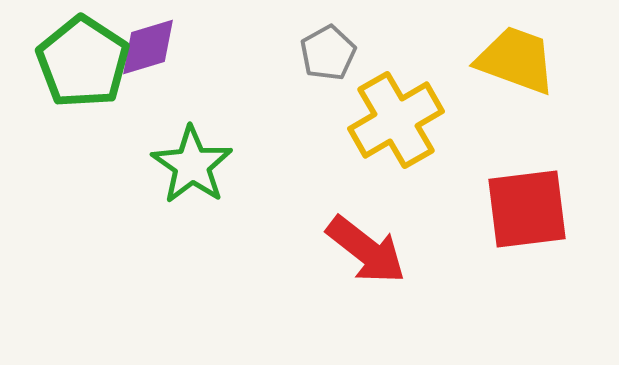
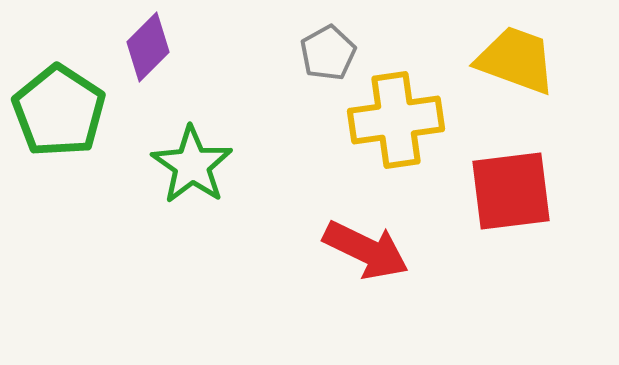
purple diamond: rotated 28 degrees counterclockwise
green pentagon: moved 24 px left, 49 px down
yellow cross: rotated 22 degrees clockwise
red square: moved 16 px left, 18 px up
red arrow: rotated 12 degrees counterclockwise
